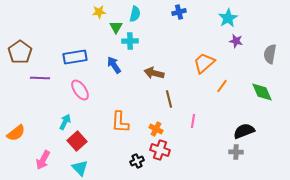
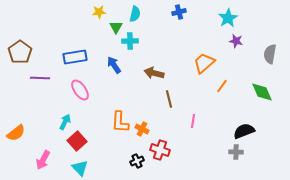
orange cross: moved 14 px left
